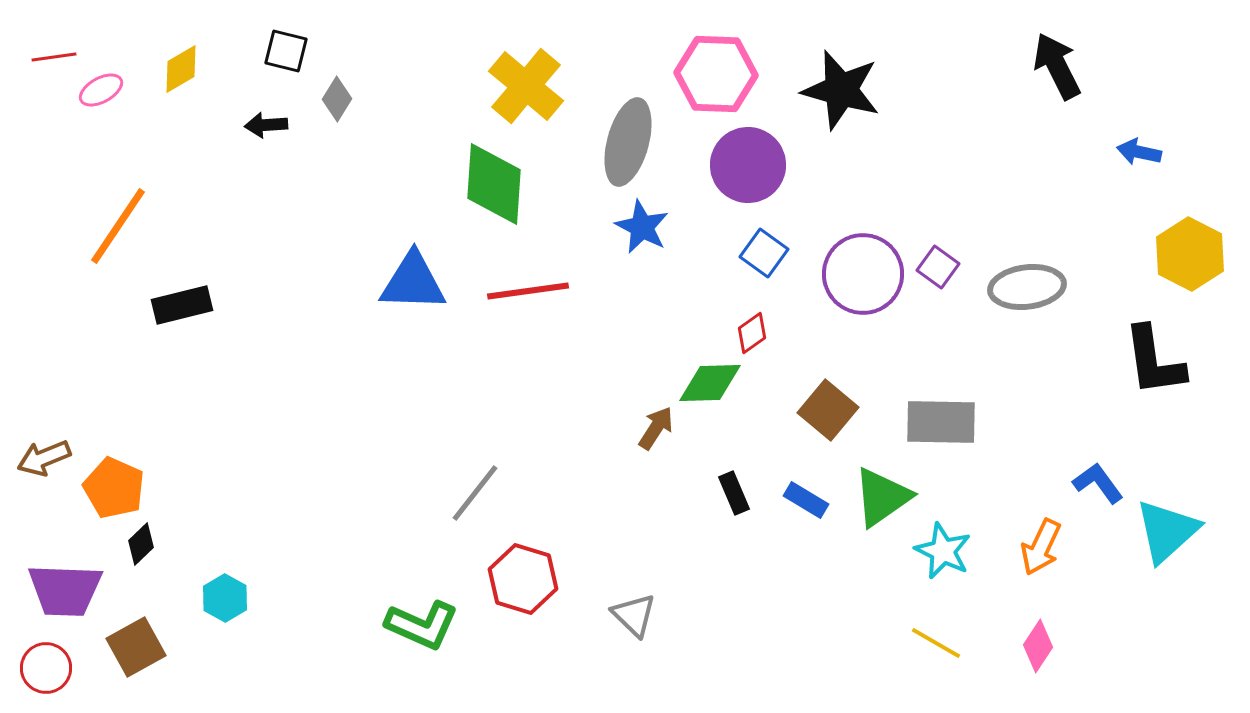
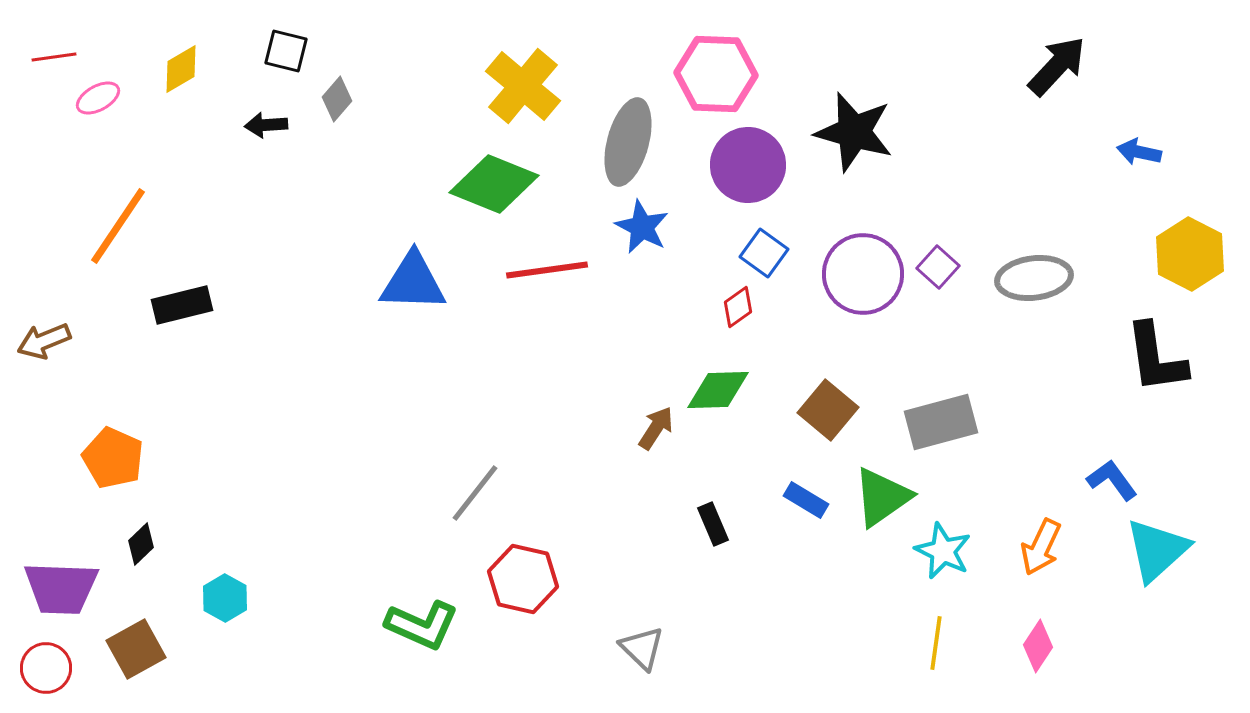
black arrow at (1057, 66): rotated 70 degrees clockwise
yellow cross at (526, 86): moved 3 px left
pink ellipse at (101, 90): moved 3 px left, 8 px down
black star at (841, 90): moved 13 px right, 42 px down
gray diamond at (337, 99): rotated 9 degrees clockwise
green diamond at (494, 184): rotated 72 degrees counterclockwise
purple square at (938, 267): rotated 6 degrees clockwise
gray ellipse at (1027, 287): moved 7 px right, 9 px up
red line at (528, 291): moved 19 px right, 21 px up
red diamond at (752, 333): moved 14 px left, 26 px up
black L-shape at (1154, 361): moved 2 px right, 3 px up
green diamond at (710, 383): moved 8 px right, 7 px down
gray rectangle at (941, 422): rotated 16 degrees counterclockwise
brown arrow at (44, 458): moved 117 px up
blue L-shape at (1098, 483): moved 14 px right, 3 px up
orange pentagon at (114, 488): moved 1 px left, 30 px up
black rectangle at (734, 493): moved 21 px left, 31 px down
cyan triangle at (1167, 531): moved 10 px left, 19 px down
red hexagon at (523, 579): rotated 4 degrees counterclockwise
purple trapezoid at (65, 590): moved 4 px left, 2 px up
gray triangle at (634, 615): moved 8 px right, 33 px down
yellow line at (936, 643): rotated 68 degrees clockwise
brown square at (136, 647): moved 2 px down
